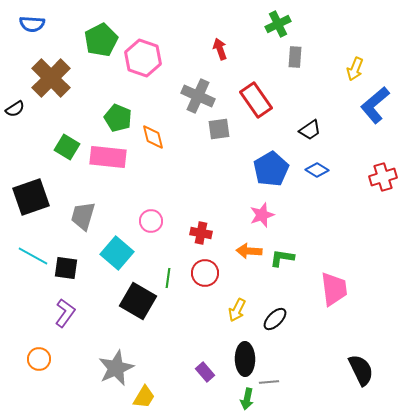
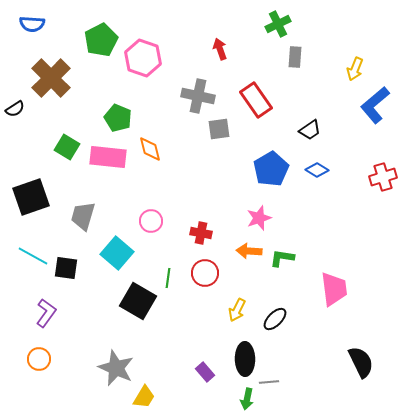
gray cross at (198, 96): rotated 12 degrees counterclockwise
orange diamond at (153, 137): moved 3 px left, 12 px down
pink star at (262, 215): moved 3 px left, 3 px down
purple L-shape at (65, 313): moved 19 px left
gray star at (116, 368): rotated 24 degrees counterclockwise
black semicircle at (361, 370): moved 8 px up
